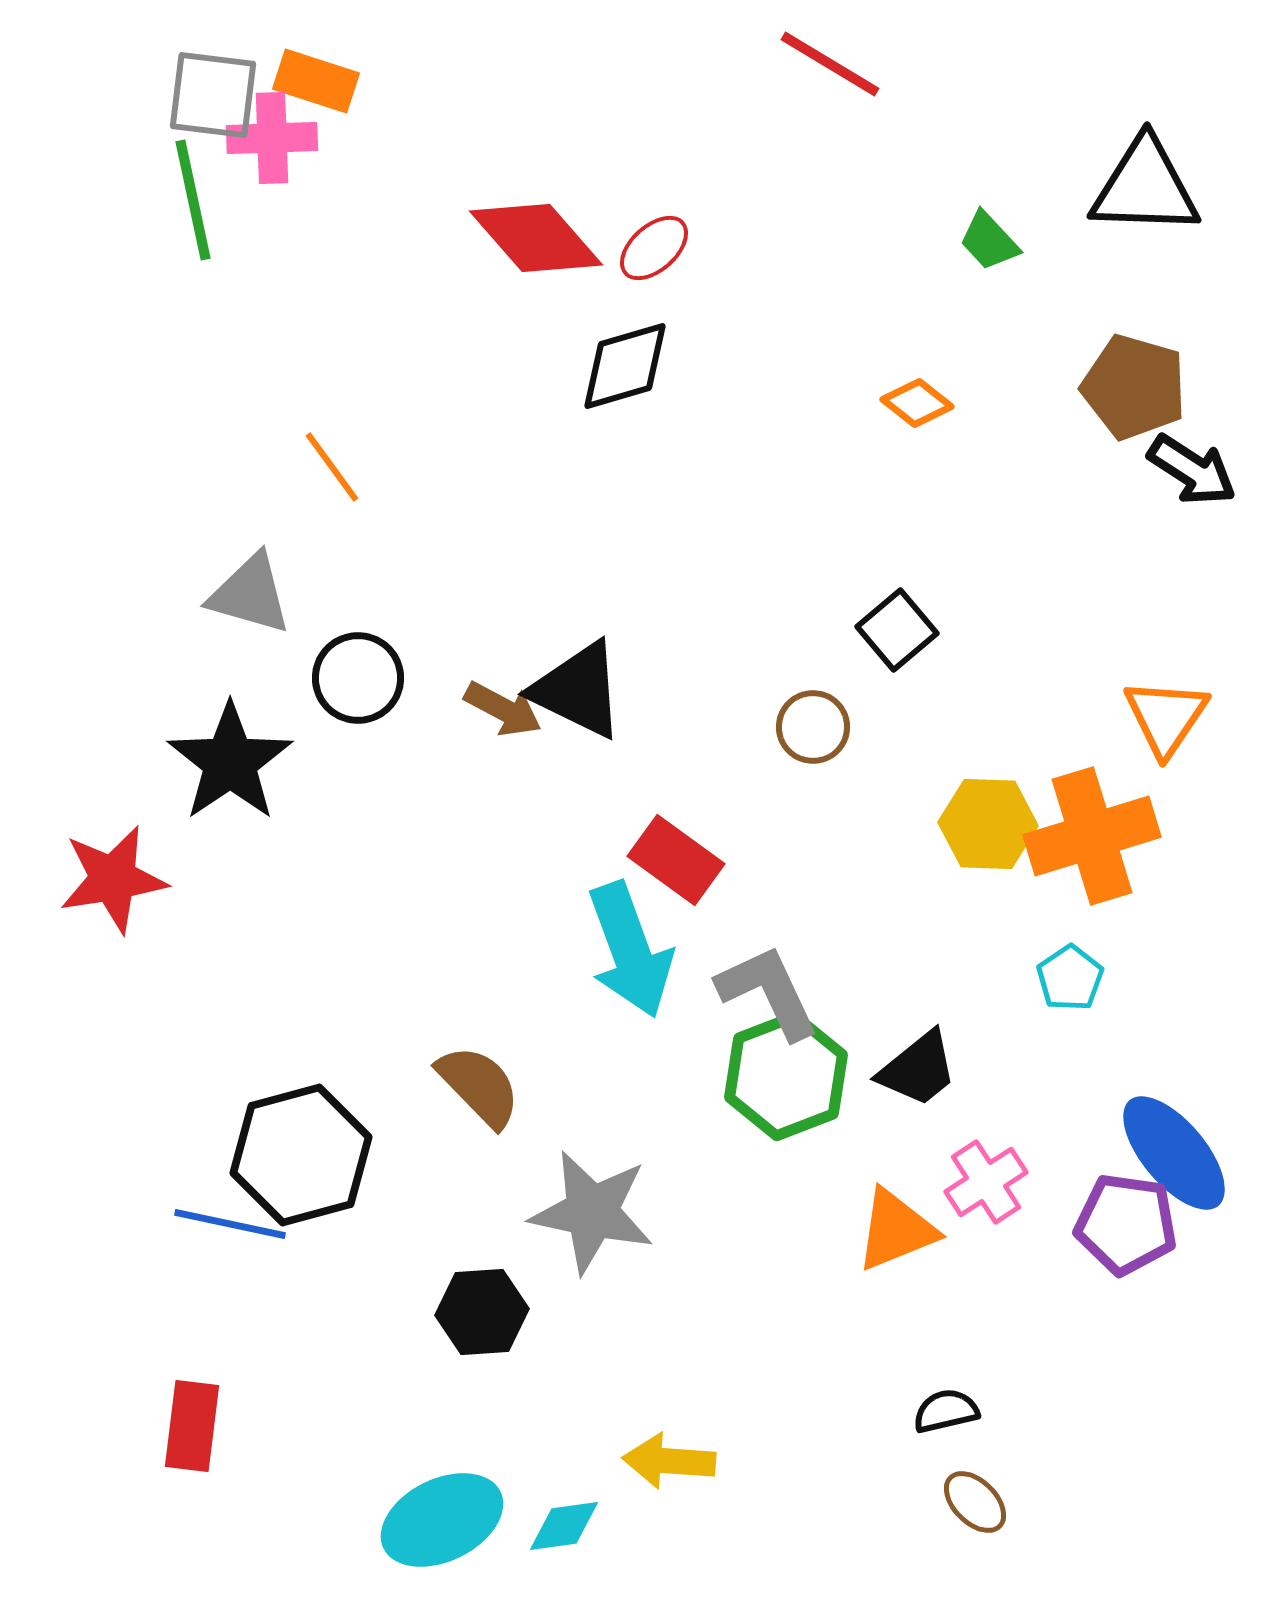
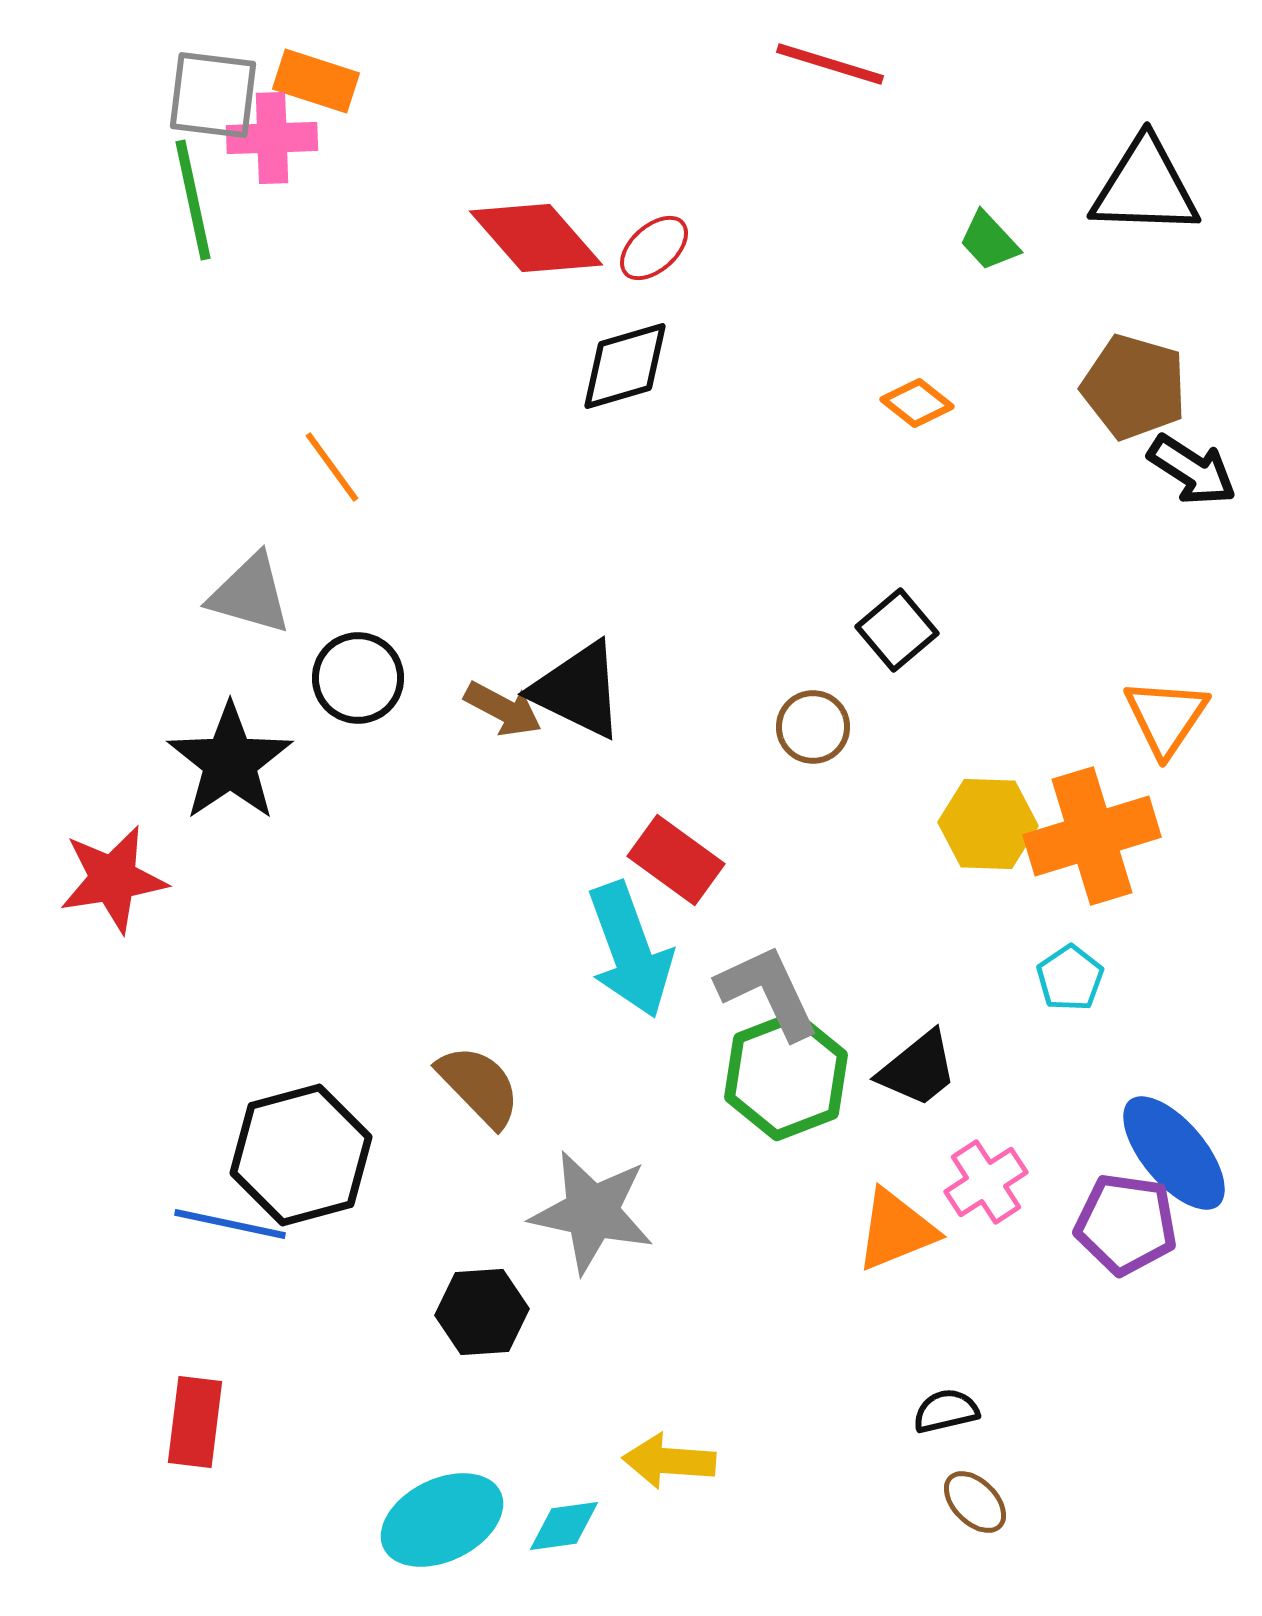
red line at (830, 64): rotated 14 degrees counterclockwise
red rectangle at (192, 1426): moved 3 px right, 4 px up
